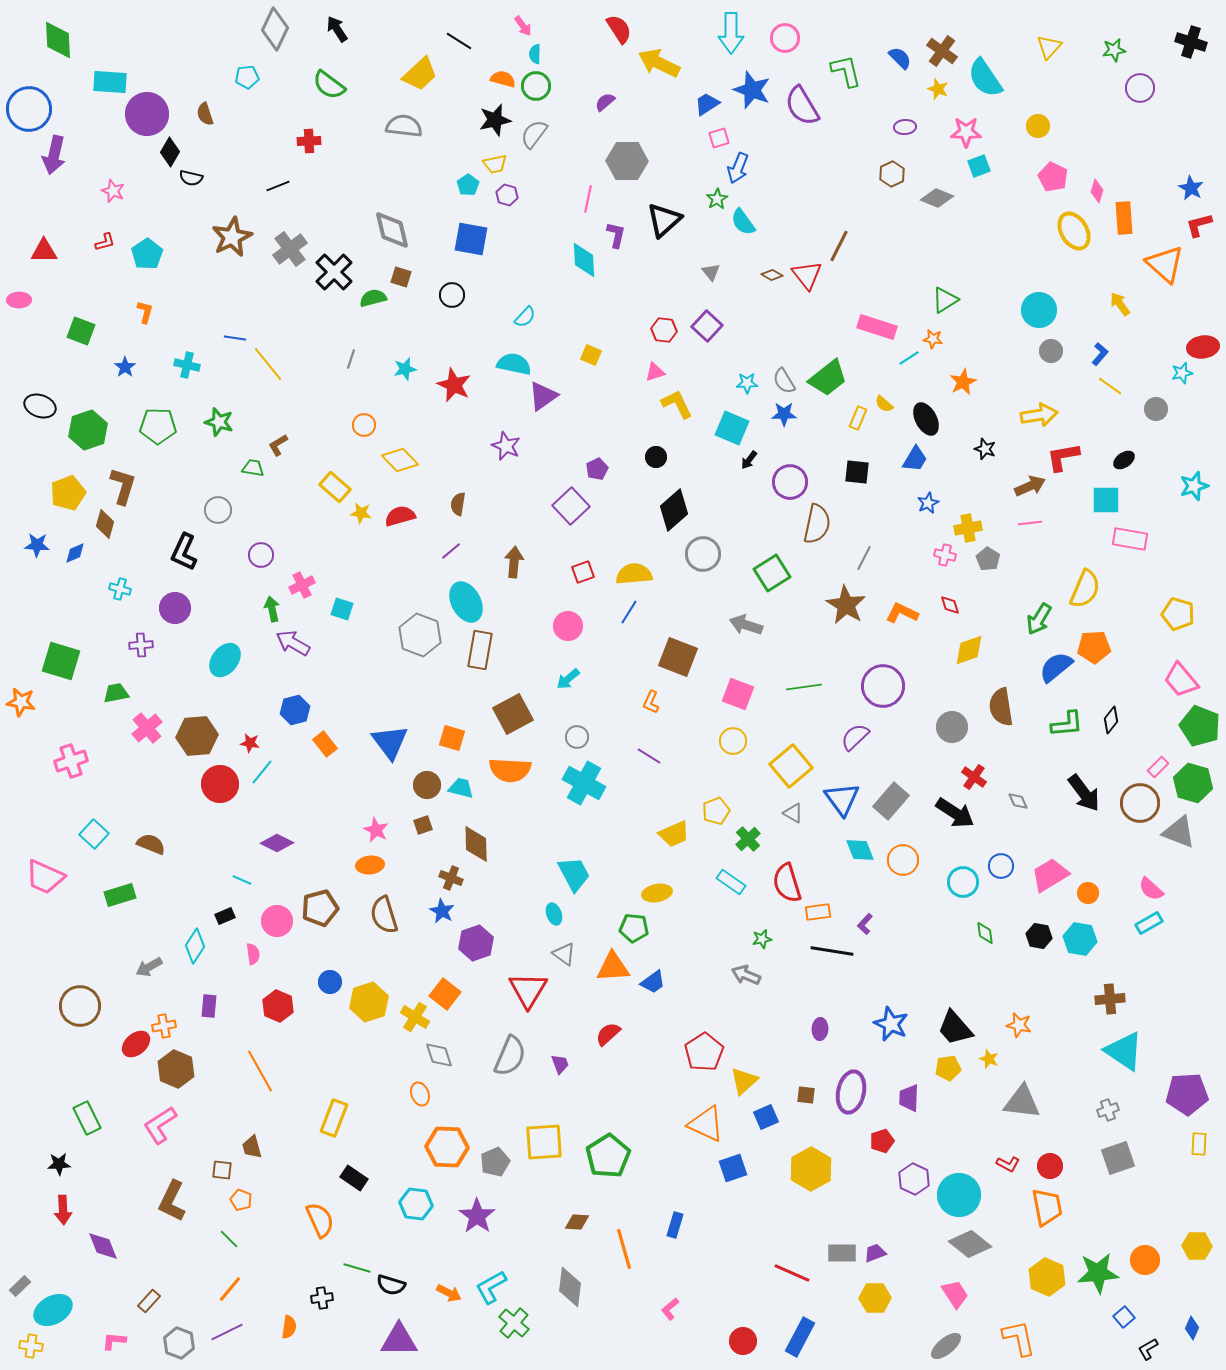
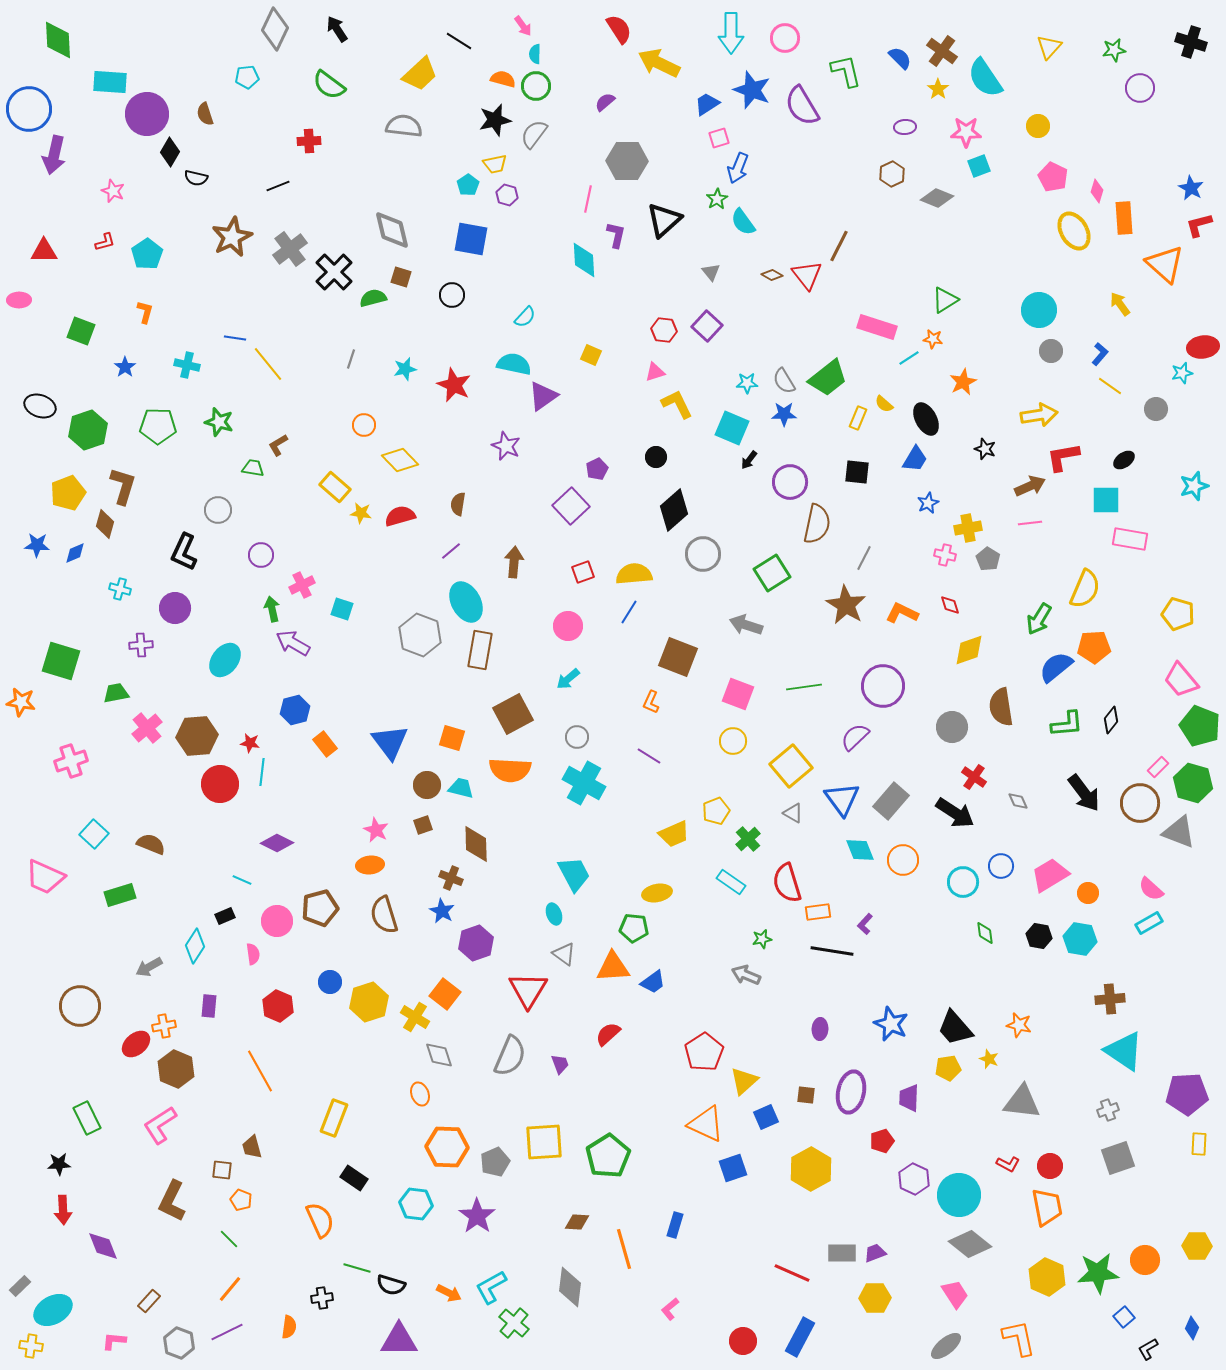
yellow star at (938, 89): rotated 15 degrees clockwise
black semicircle at (191, 178): moved 5 px right
cyan line at (262, 772): rotated 32 degrees counterclockwise
